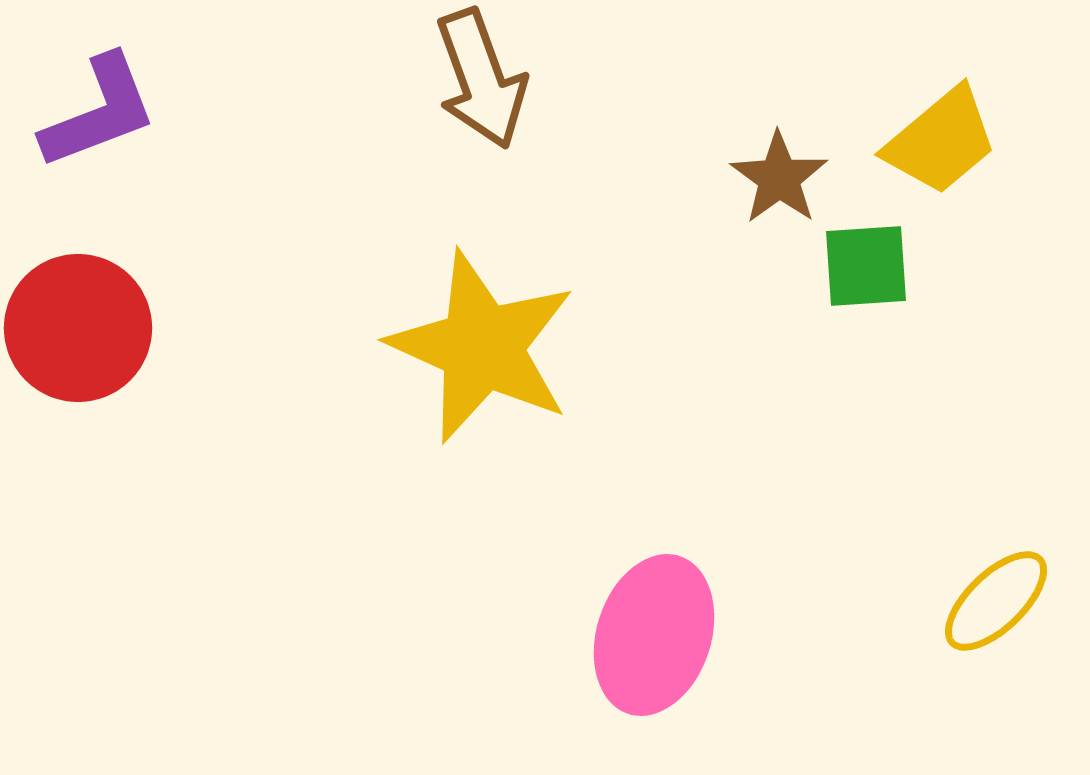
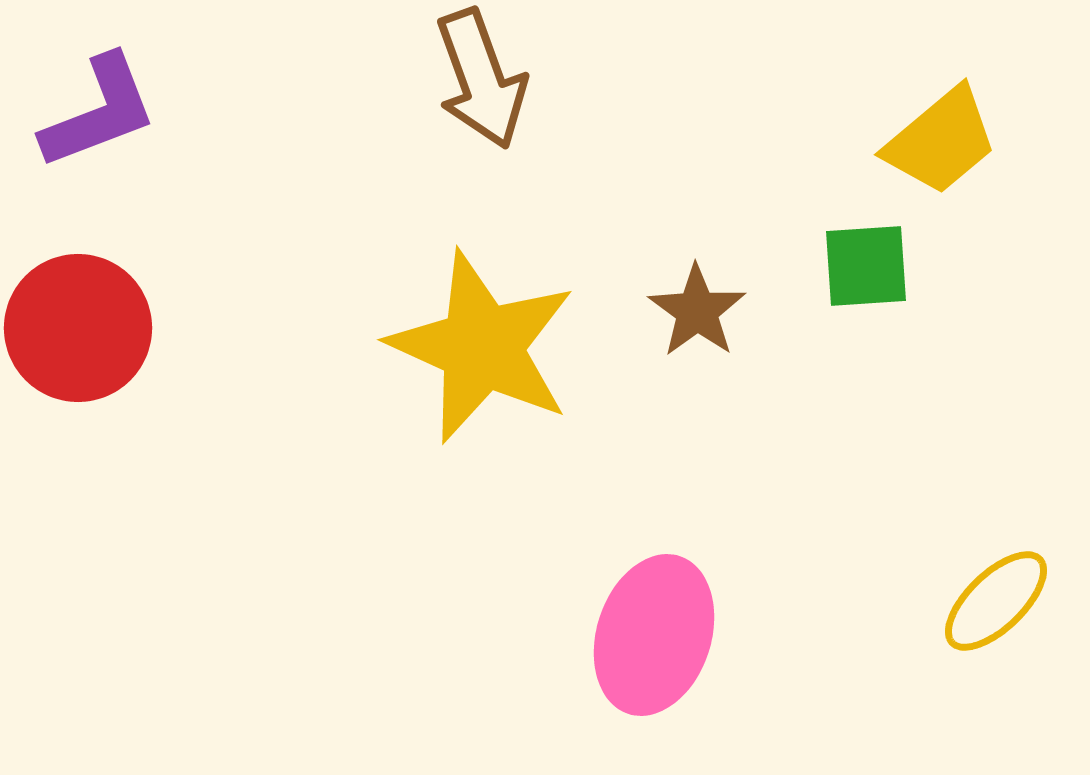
brown star: moved 82 px left, 133 px down
